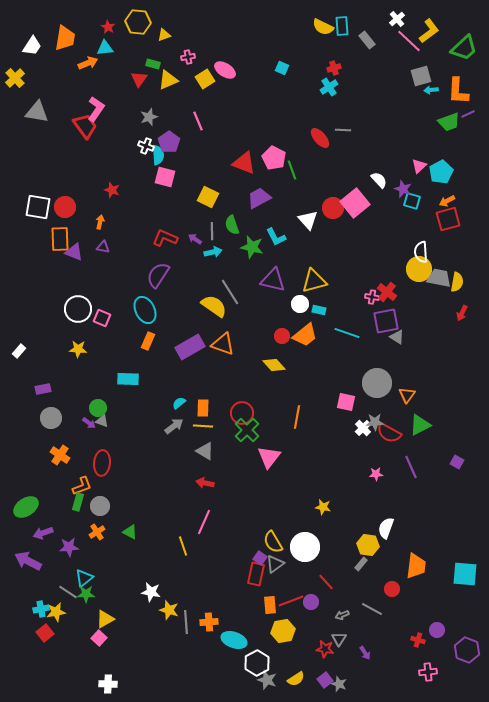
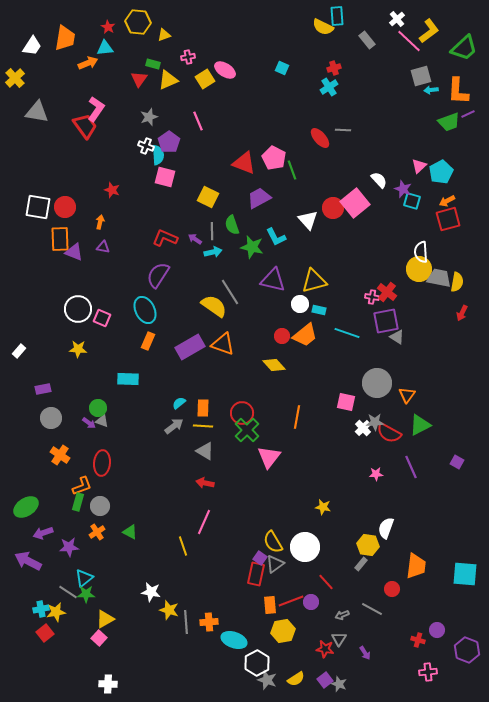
cyan rectangle at (342, 26): moved 5 px left, 10 px up
